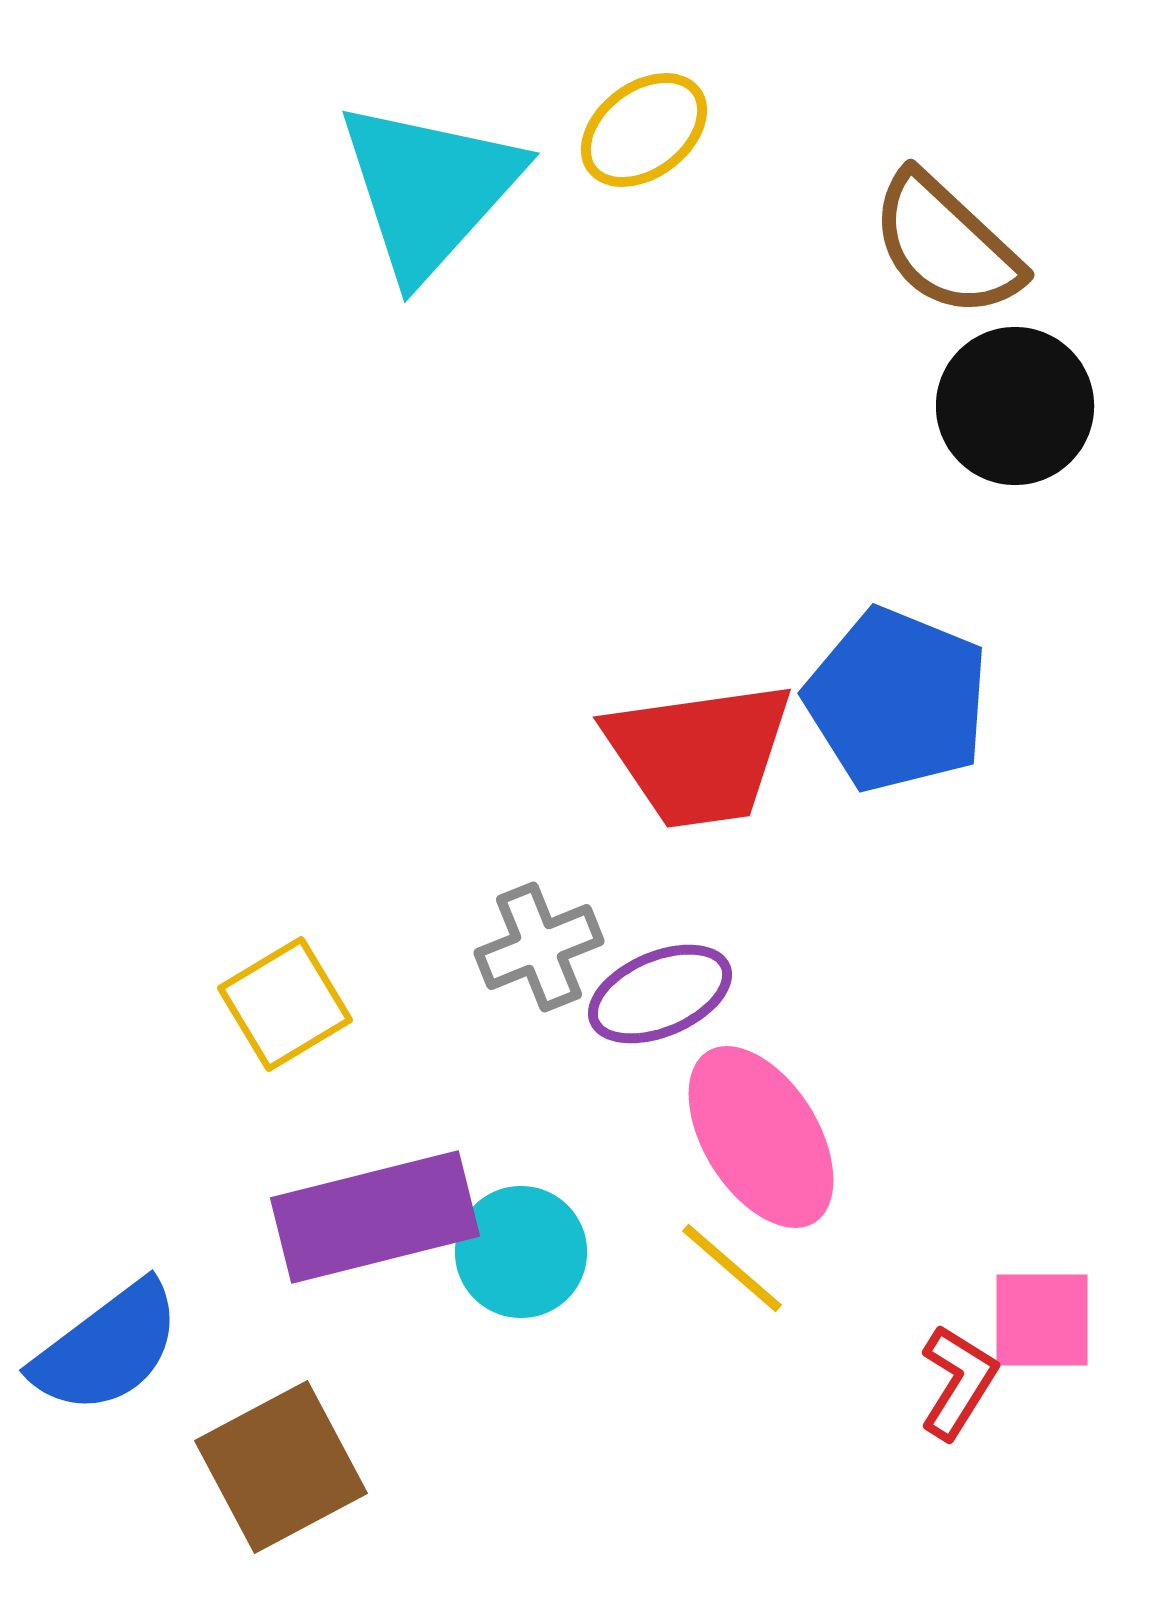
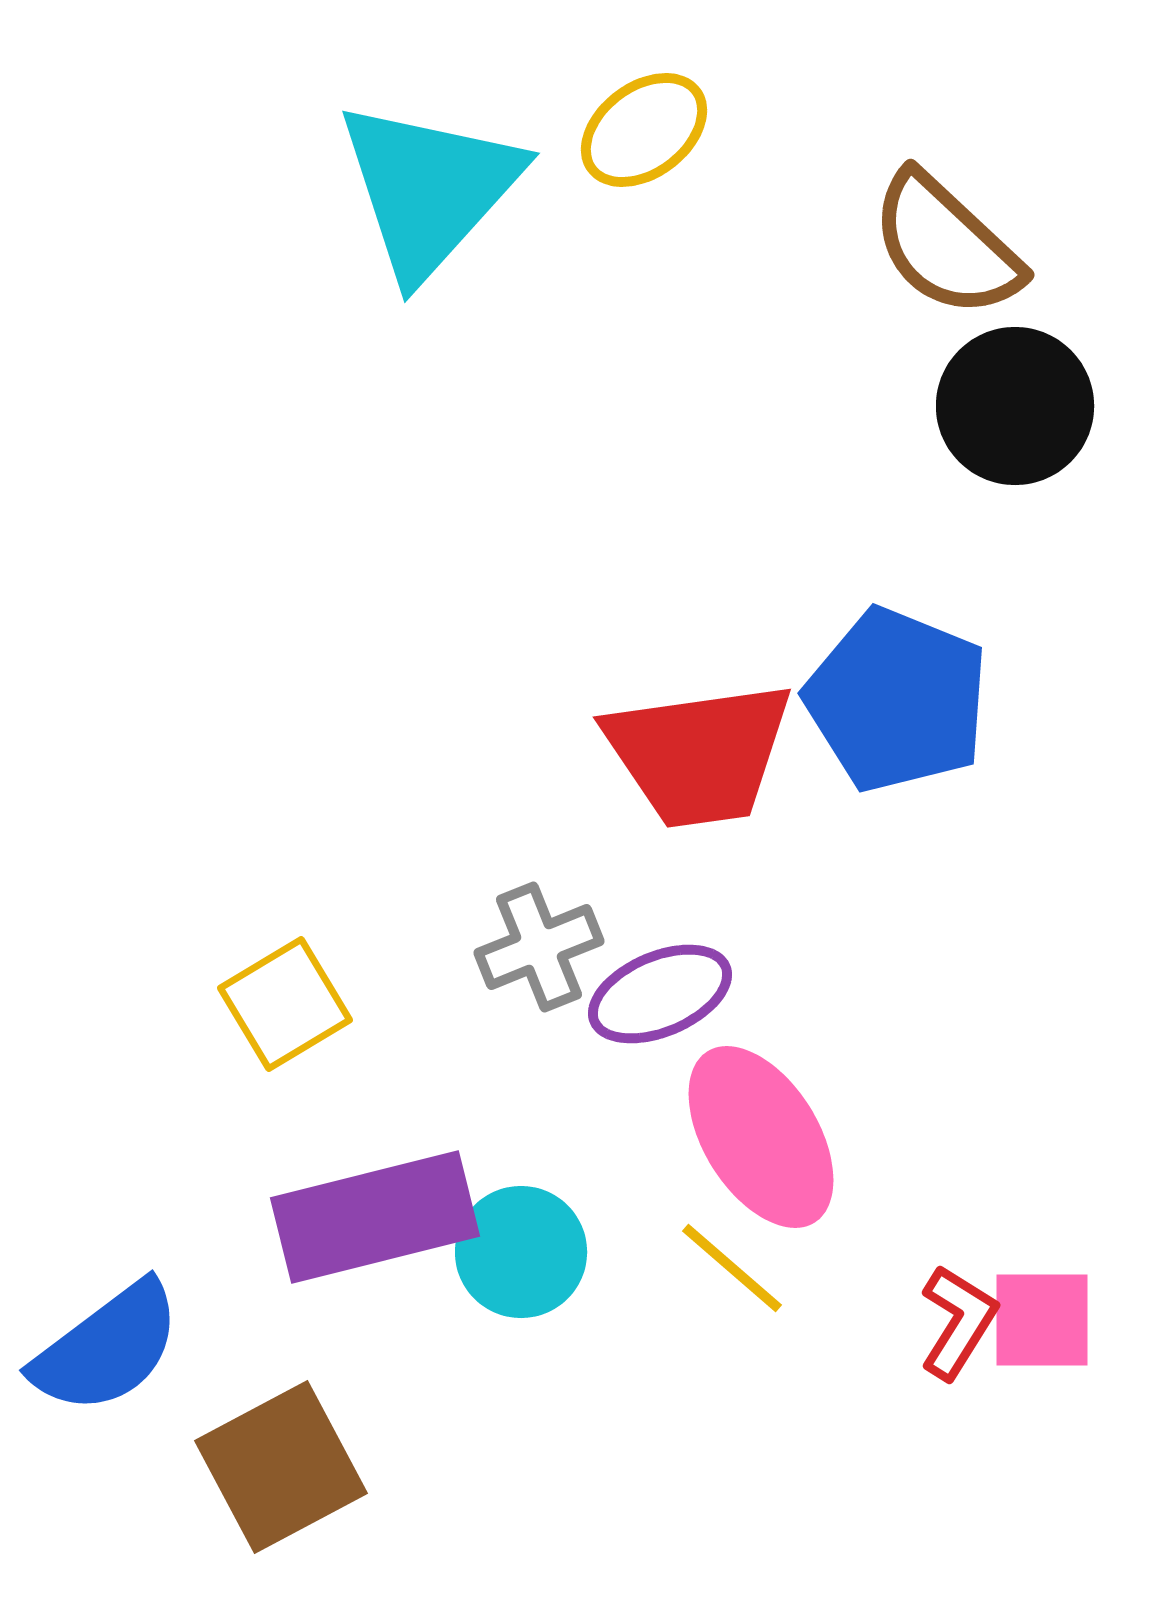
red L-shape: moved 60 px up
